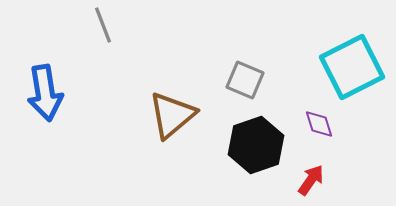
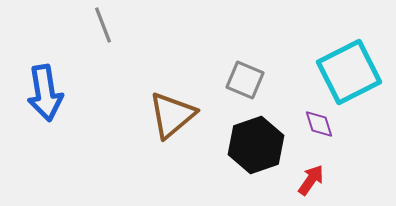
cyan square: moved 3 px left, 5 px down
